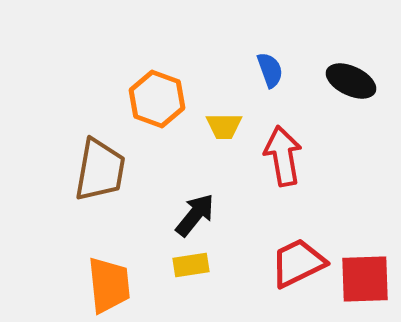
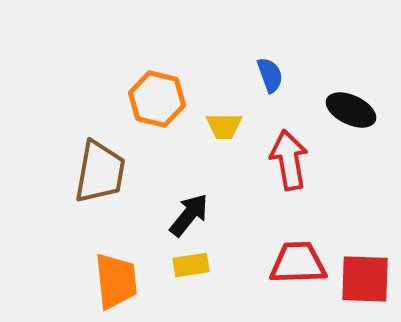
blue semicircle: moved 5 px down
black ellipse: moved 29 px down
orange hexagon: rotated 6 degrees counterclockwise
red arrow: moved 6 px right, 4 px down
brown trapezoid: moved 2 px down
black arrow: moved 6 px left
red trapezoid: rotated 24 degrees clockwise
red square: rotated 4 degrees clockwise
orange trapezoid: moved 7 px right, 4 px up
